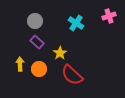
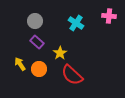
pink cross: rotated 24 degrees clockwise
yellow arrow: rotated 32 degrees counterclockwise
